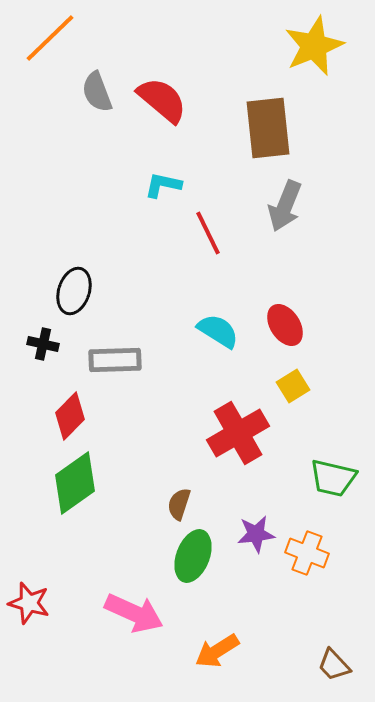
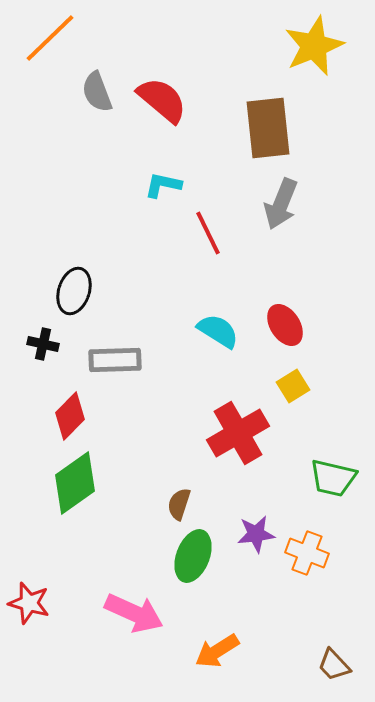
gray arrow: moved 4 px left, 2 px up
